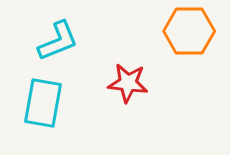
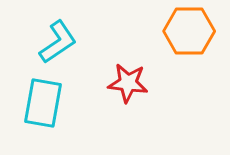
cyan L-shape: moved 1 px down; rotated 12 degrees counterclockwise
